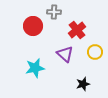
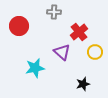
red circle: moved 14 px left
red cross: moved 2 px right, 2 px down
purple triangle: moved 3 px left, 2 px up
